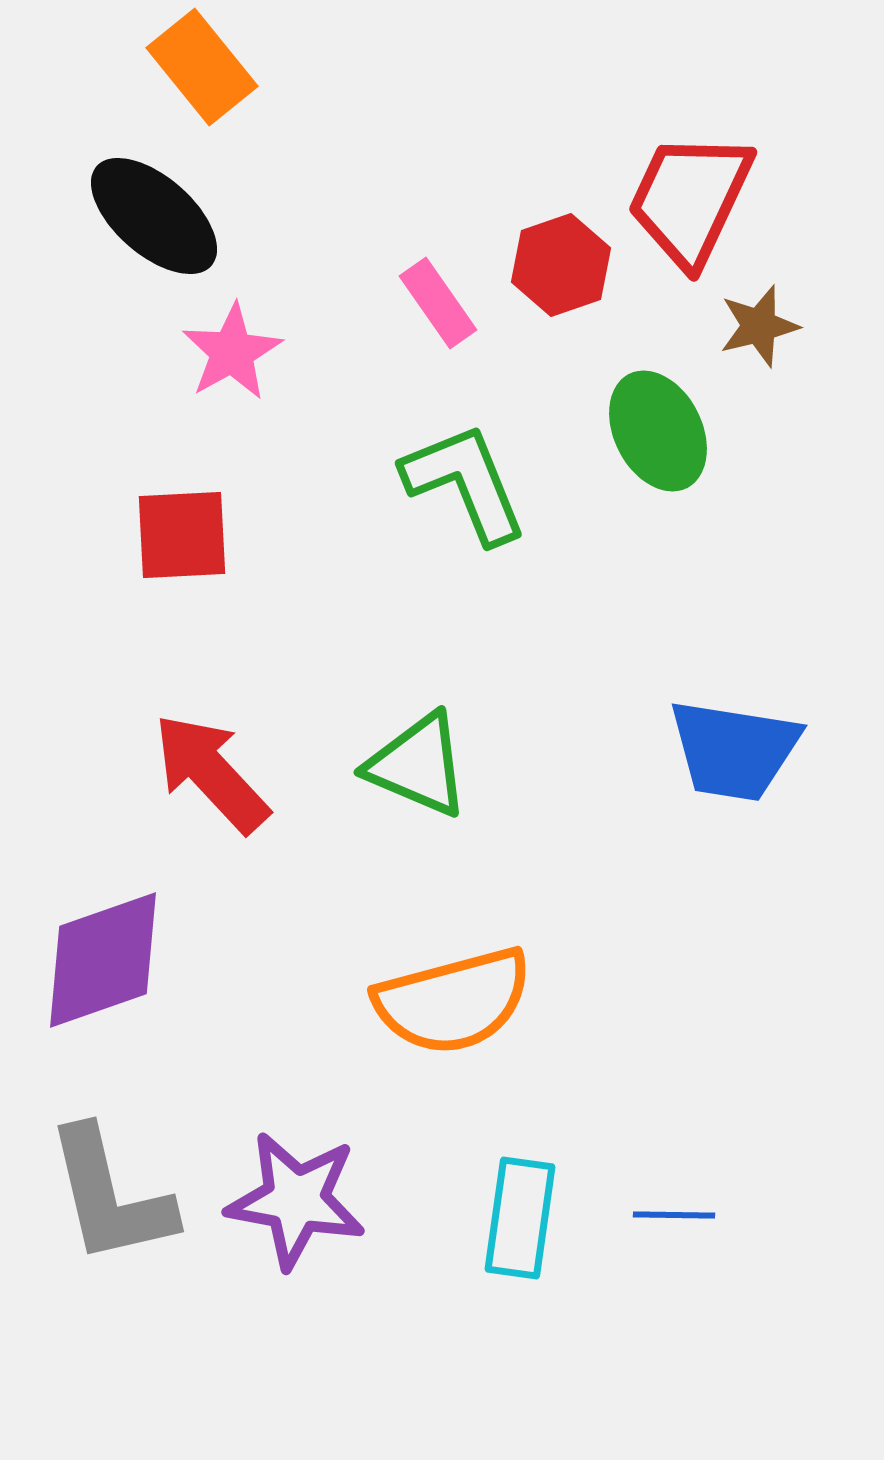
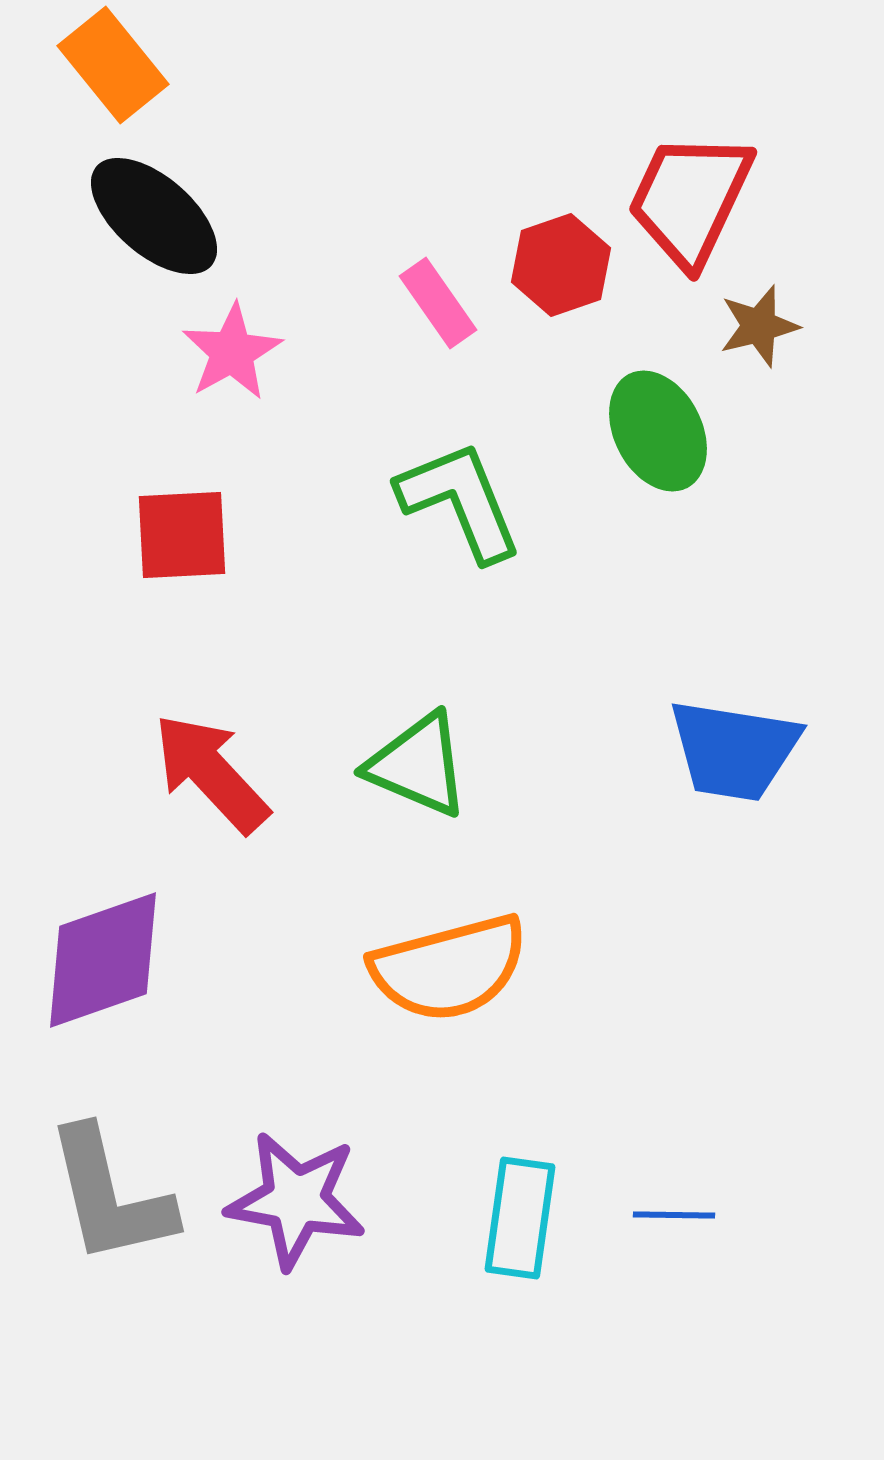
orange rectangle: moved 89 px left, 2 px up
green L-shape: moved 5 px left, 18 px down
orange semicircle: moved 4 px left, 33 px up
